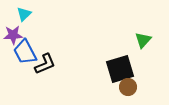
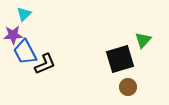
black square: moved 10 px up
